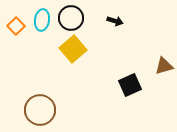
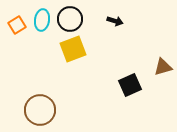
black circle: moved 1 px left, 1 px down
orange square: moved 1 px right, 1 px up; rotated 12 degrees clockwise
yellow square: rotated 20 degrees clockwise
brown triangle: moved 1 px left, 1 px down
